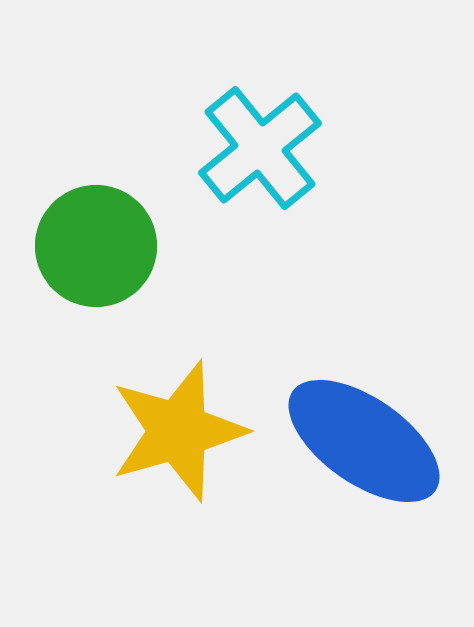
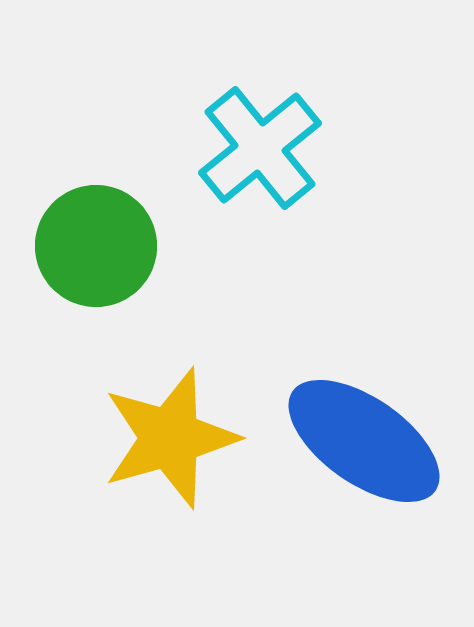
yellow star: moved 8 px left, 7 px down
